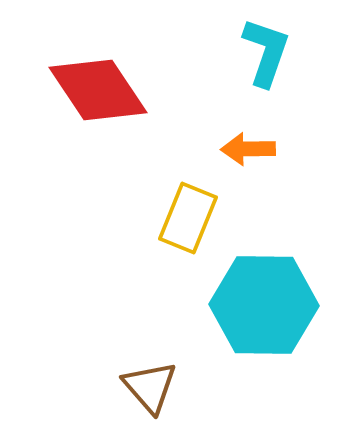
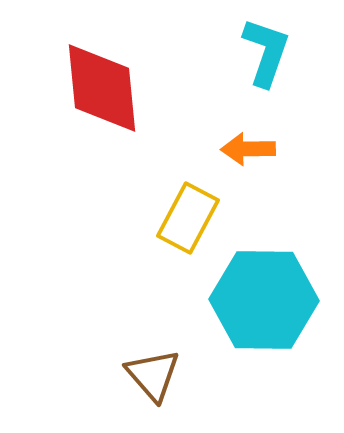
red diamond: moved 4 px right, 2 px up; rotated 28 degrees clockwise
yellow rectangle: rotated 6 degrees clockwise
cyan hexagon: moved 5 px up
brown triangle: moved 3 px right, 12 px up
